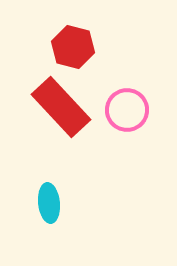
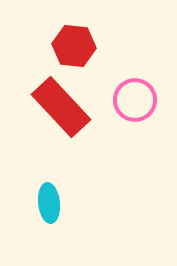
red hexagon: moved 1 px right, 1 px up; rotated 9 degrees counterclockwise
pink circle: moved 8 px right, 10 px up
